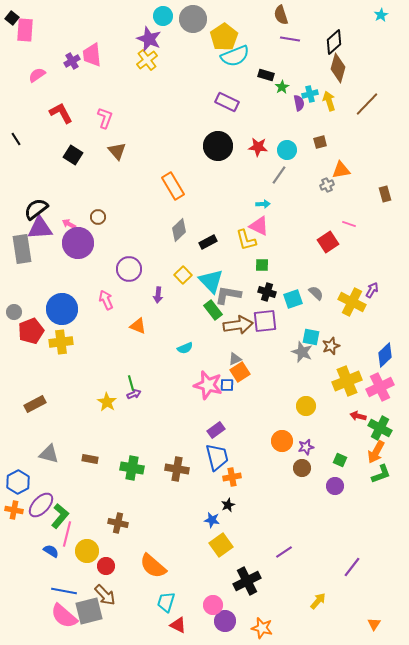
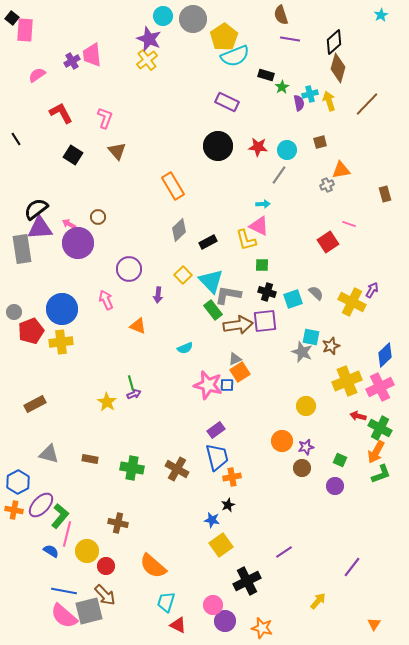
brown cross at (177, 469): rotated 20 degrees clockwise
